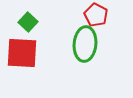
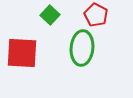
green square: moved 22 px right, 7 px up
green ellipse: moved 3 px left, 4 px down
